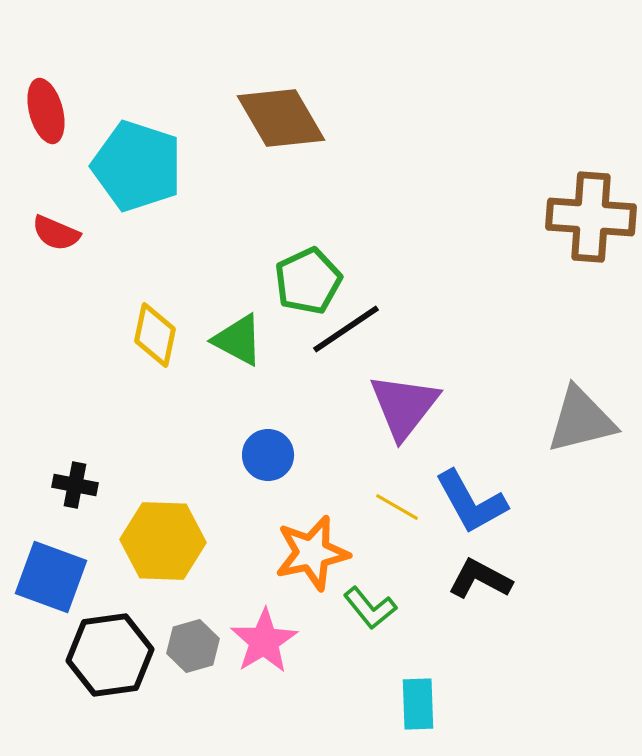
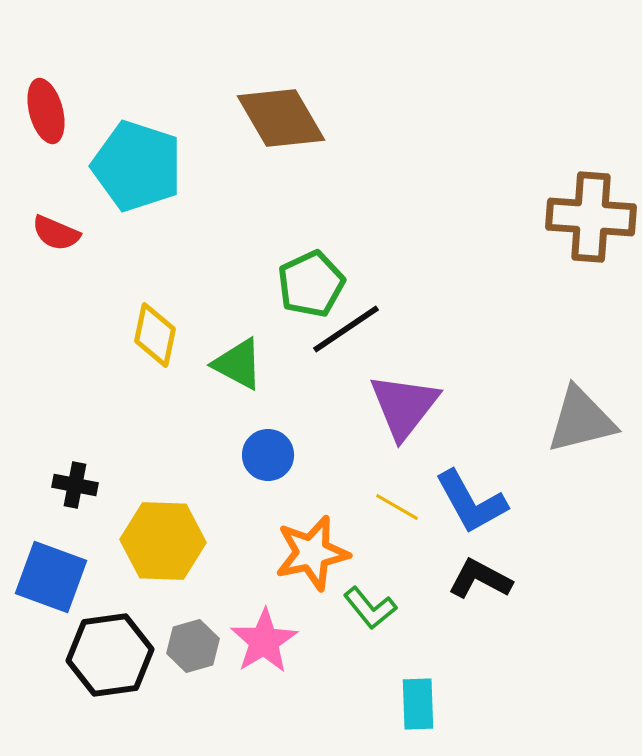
green pentagon: moved 3 px right, 3 px down
green triangle: moved 24 px down
